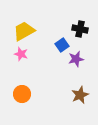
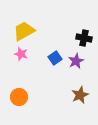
black cross: moved 4 px right, 9 px down
blue square: moved 7 px left, 13 px down
purple star: moved 2 px down; rotated 14 degrees counterclockwise
orange circle: moved 3 px left, 3 px down
